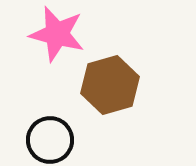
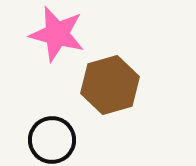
black circle: moved 2 px right
